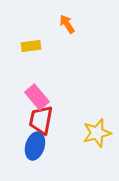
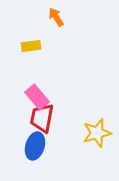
orange arrow: moved 11 px left, 7 px up
red trapezoid: moved 1 px right, 2 px up
